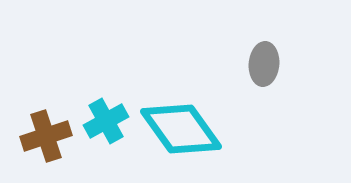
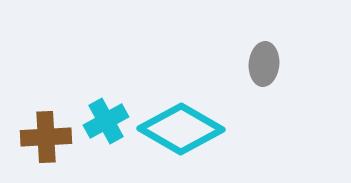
cyan diamond: rotated 24 degrees counterclockwise
brown cross: moved 1 px down; rotated 15 degrees clockwise
